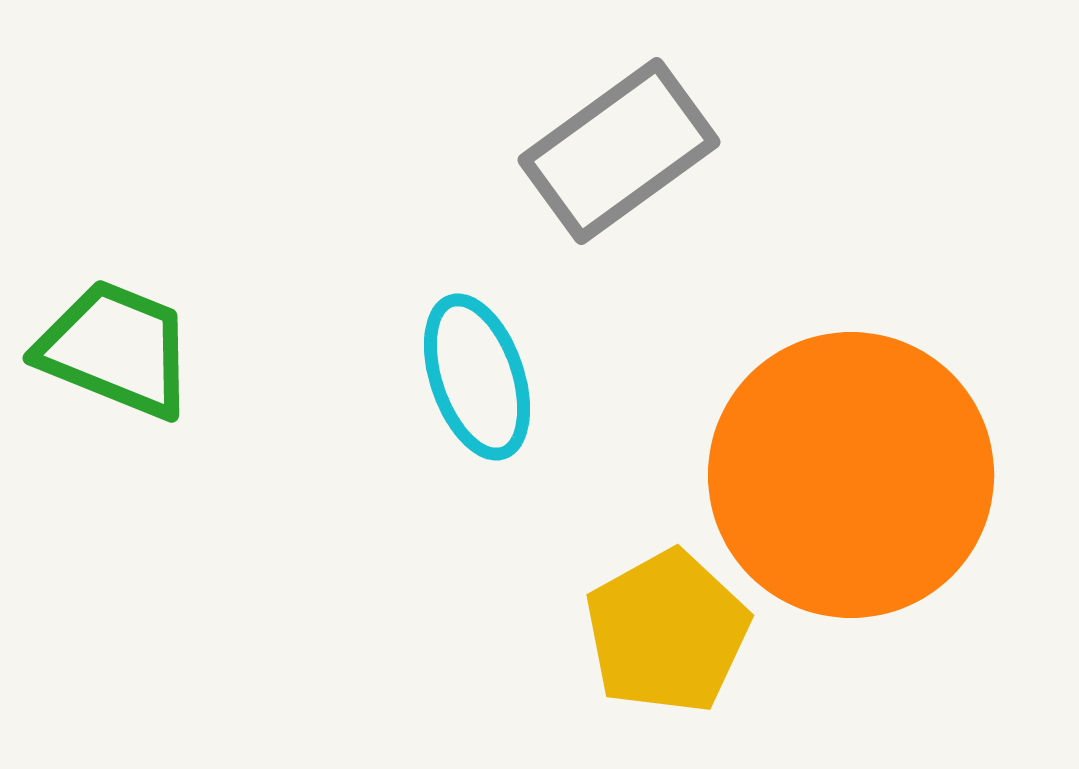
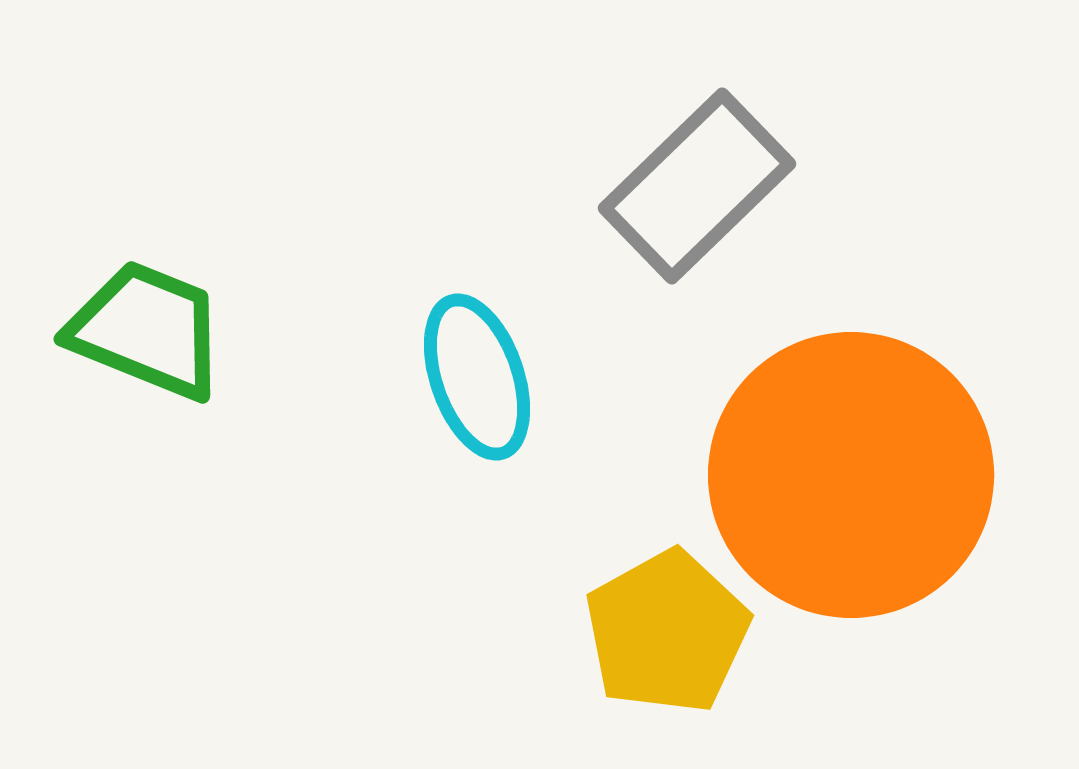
gray rectangle: moved 78 px right, 35 px down; rotated 8 degrees counterclockwise
green trapezoid: moved 31 px right, 19 px up
